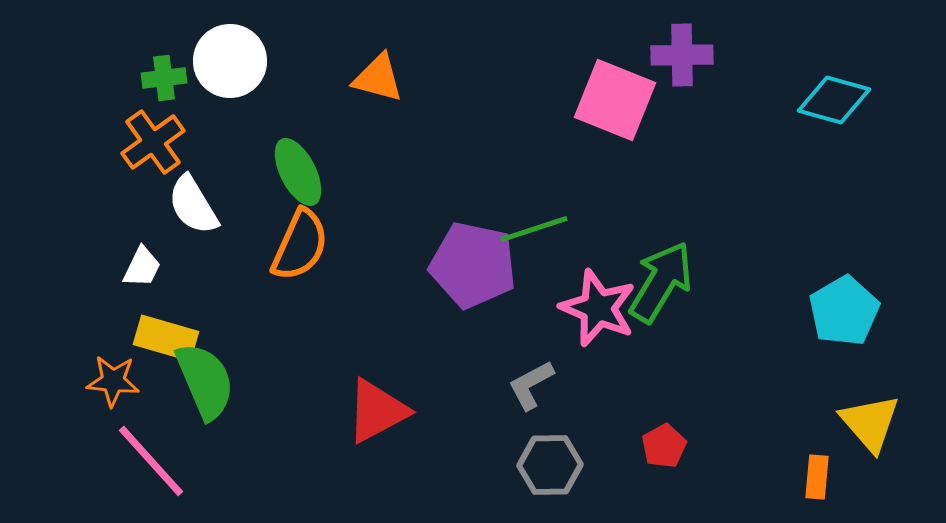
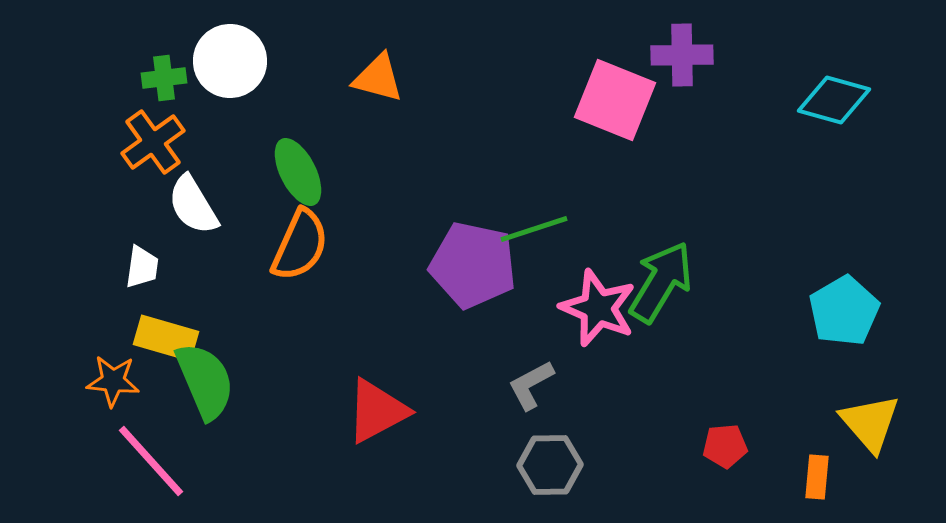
white trapezoid: rotated 18 degrees counterclockwise
red pentagon: moved 61 px right; rotated 24 degrees clockwise
